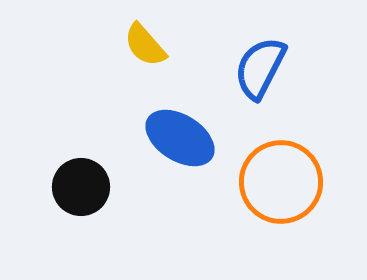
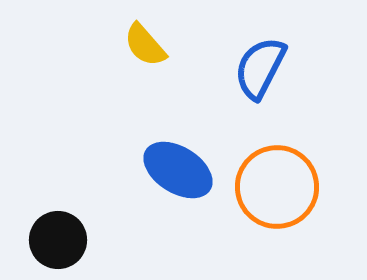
blue ellipse: moved 2 px left, 32 px down
orange circle: moved 4 px left, 5 px down
black circle: moved 23 px left, 53 px down
